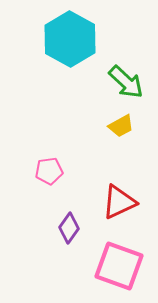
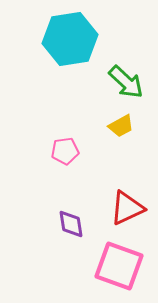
cyan hexagon: rotated 22 degrees clockwise
pink pentagon: moved 16 px right, 20 px up
red triangle: moved 8 px right, 6 px down
purple diamond: moved 2 px right, 4 px up; rotated 44 degrees counterclockwise
